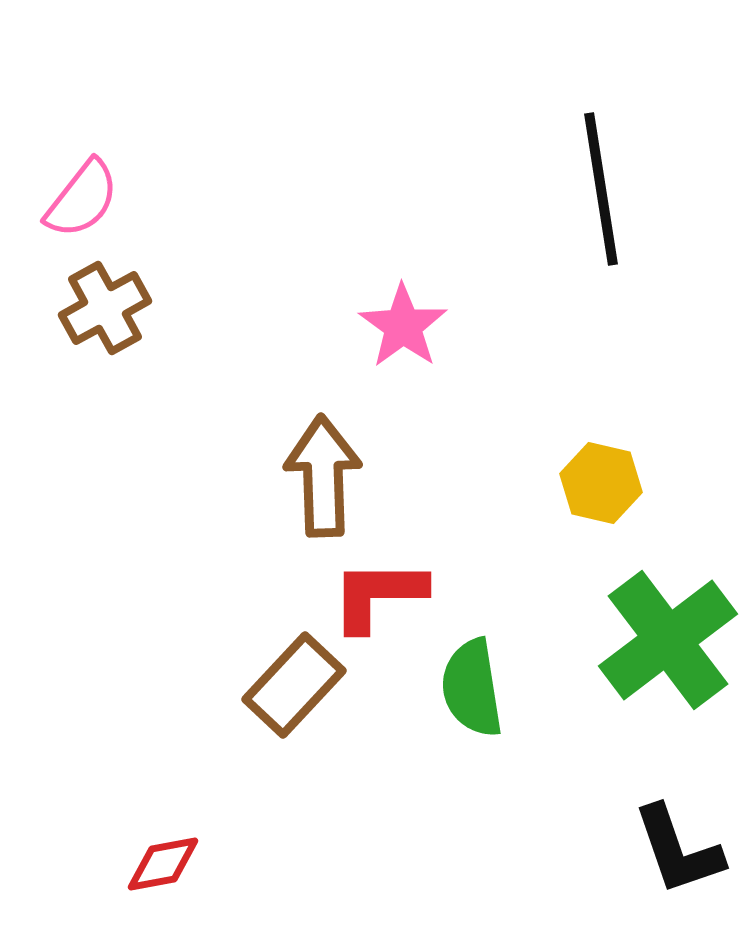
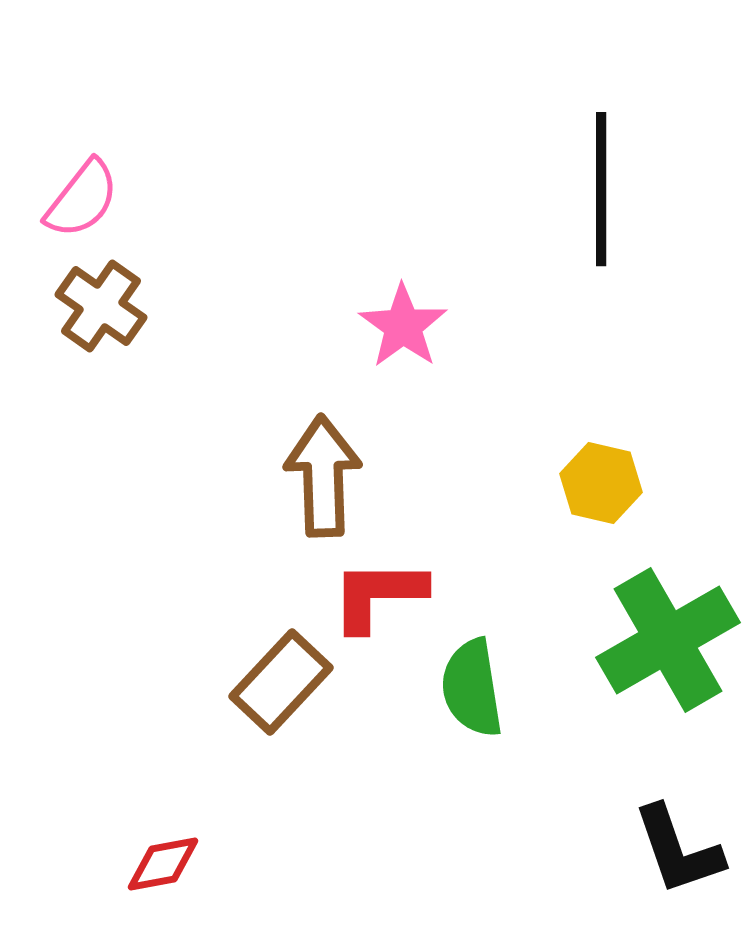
black line: rotated 9 degrees clockwise
brown cross: moved 4 px left, 2 px up; rotated 26 degrees counterclockwise
green cross: rotated 7 degrees clockwise
brown rectangle: moved 13 px left, 3 px up
